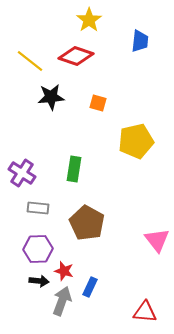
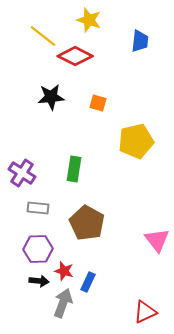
yellow star: rotated 20 degrees counterclockwise
red diamond: moved 1 px left; rotated 8 degrees clockwise
yellow line: moved 13 px right, 25 px up
blue rectangle: moved 2 px left, 5 px up
gray arrow: moved 1 px right, 2 px down
red triangle: rotated 30 degrees counterclockwise
